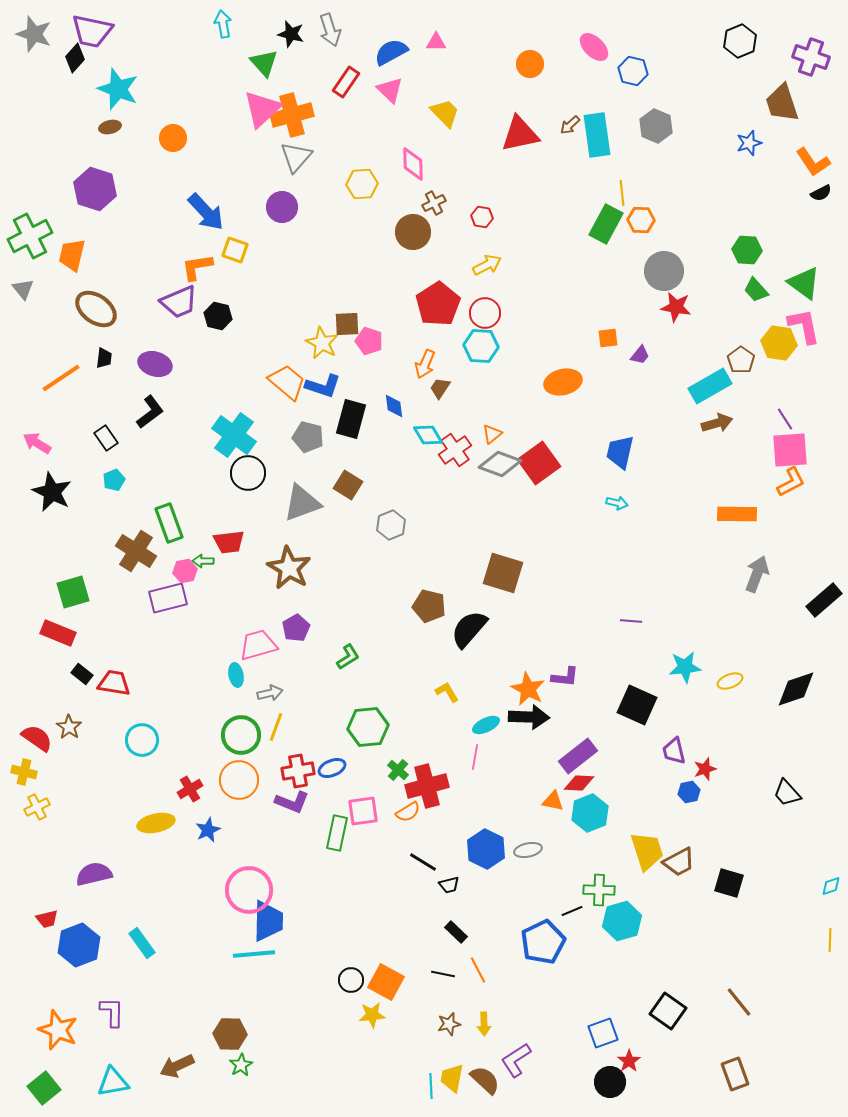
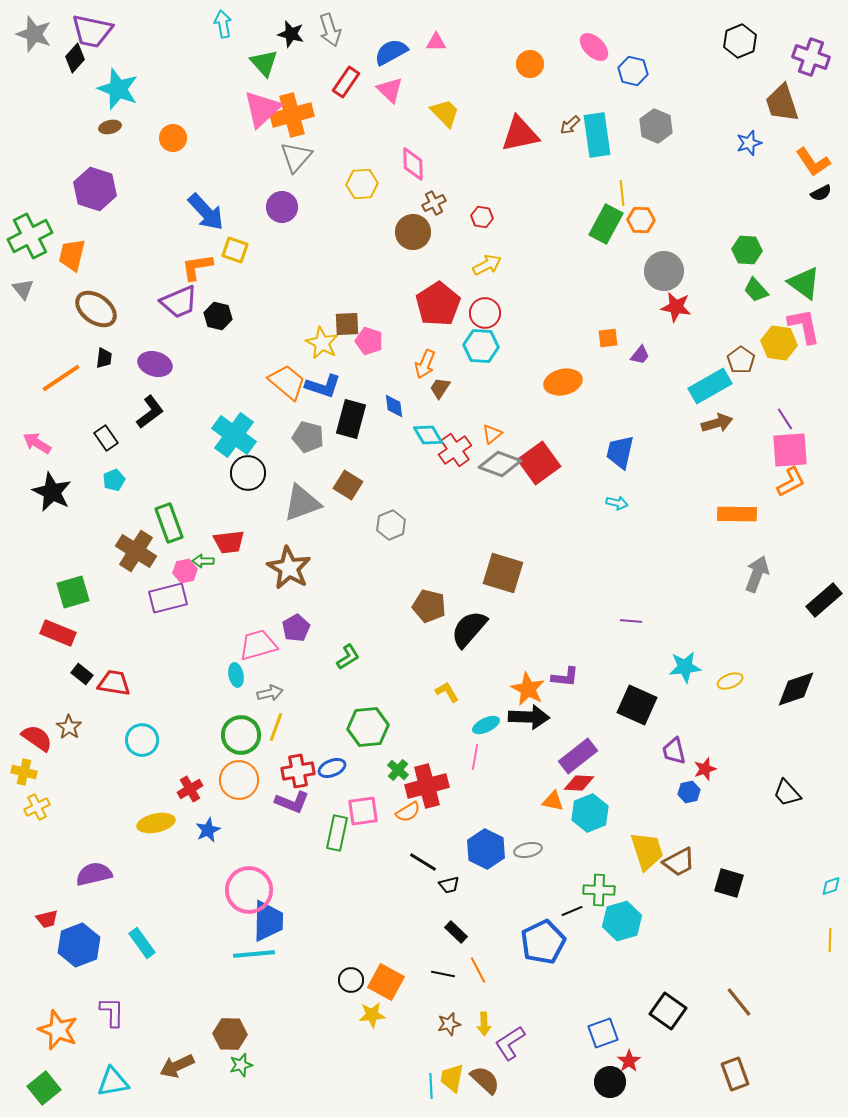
purple L-shape at (516, 1060): moved 6 px left, 17 px up
green star at (241, 1065): rotated 15 degrees clockwise
